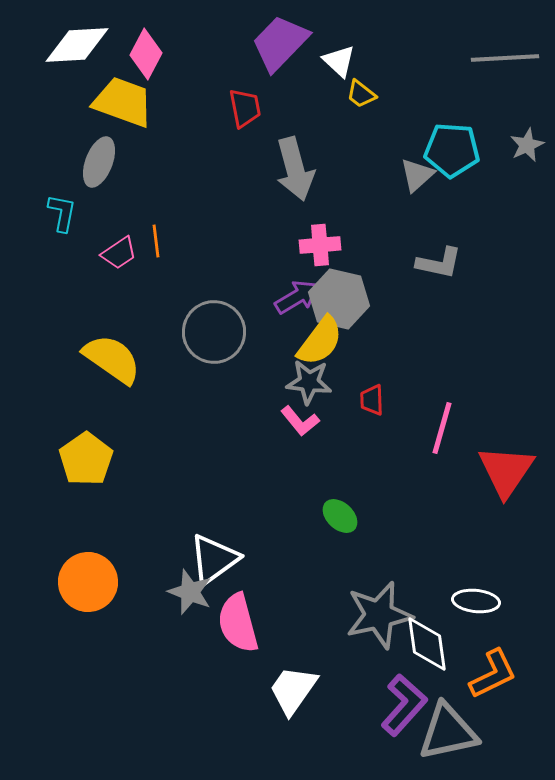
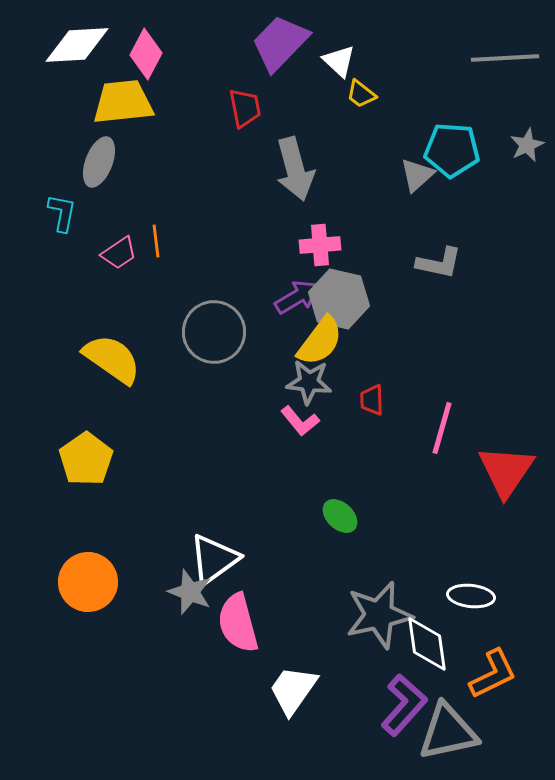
yellow trapezoid at (123, 102): rotated 26 degrees counterclockwise
white ellipse at (476, 601): moved 5 px left, 5 px up
